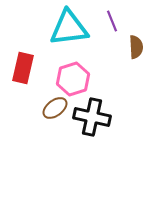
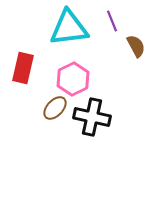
brown semicircle: moved 1 px up; rotated 25 degrees counterclockwise
pink hexagon: rotated 8 degrees counterclockwise
brown ellipse: rotated 10 degrees counterclockwise
